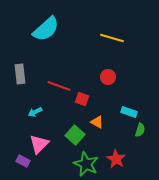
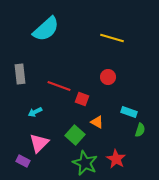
pink triangle: moved 1 px up
green star: moved 1 px left, 1 px up
